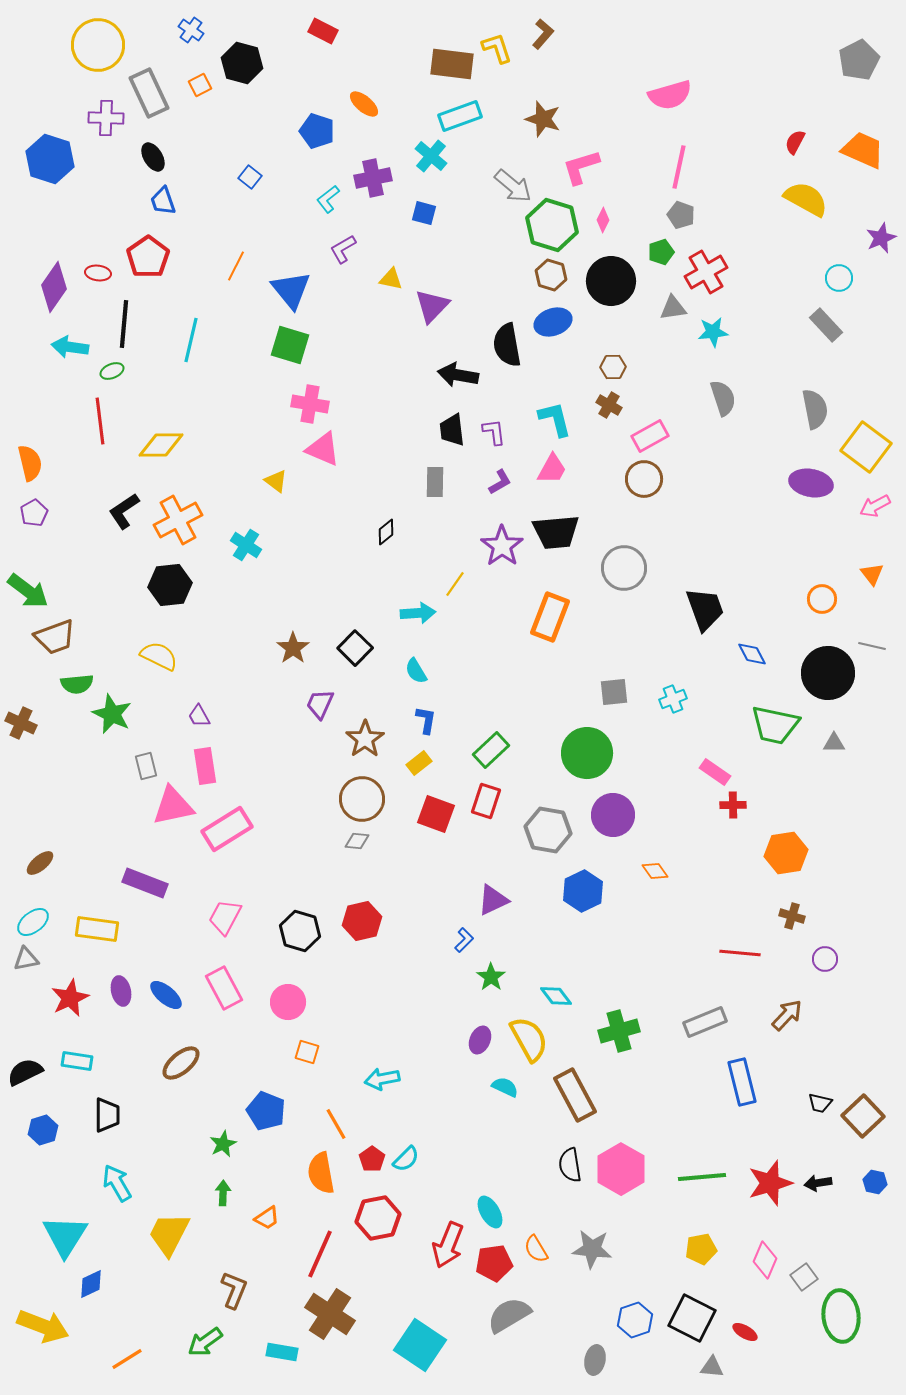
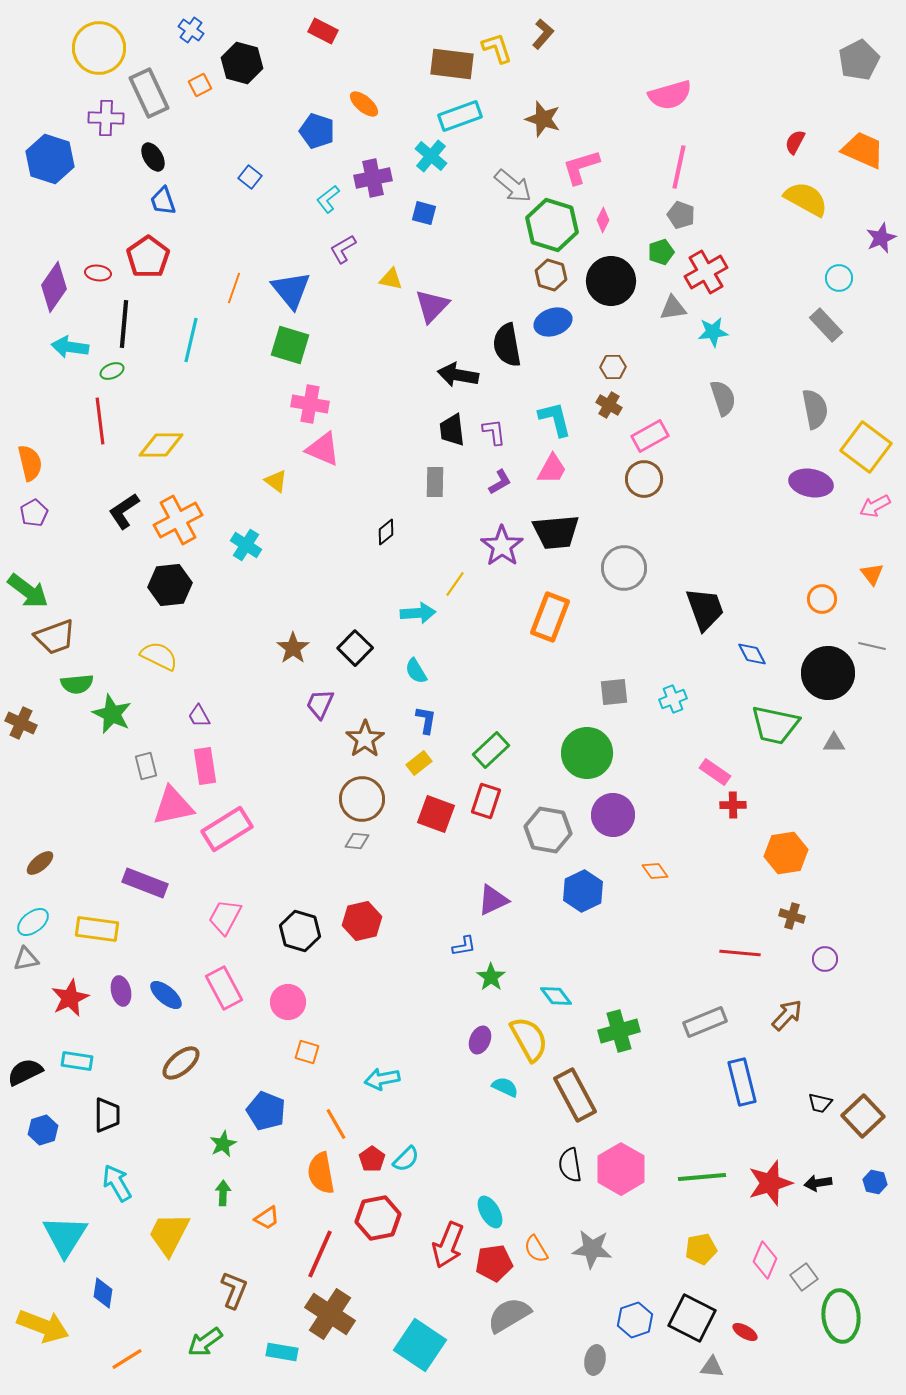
yellow circle at (98, 45): moved 1 px right, 3 px down
orange line at (236, 266): moved 2 px left, 22 px down; rotated 8 degrees counterclockwise
blue L-shape at (464, 940): moved 6 px down; rotated 35 degrees clockwise
blue diamond at (91, 1284): moved 12 px right, 9 px down; rotated 56 degrees counterclockwise
